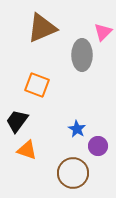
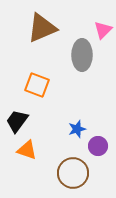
pink triangle: moved 2 px up
blue star: rotated 24 degrees clockwise
